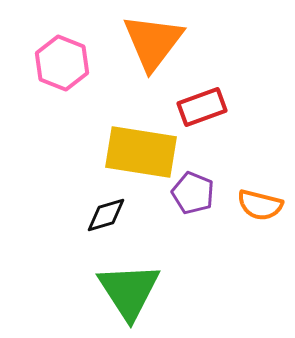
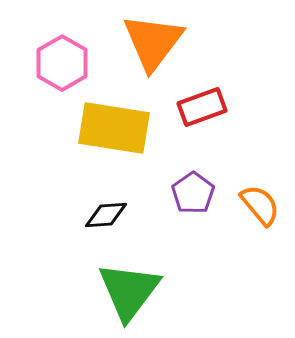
pink hexagon: rotated 8 degrees clockwise
yellow rectangle: moved 27 px left, 24 px up
purple pentagon: rotated 15 degrees clockwise
orange semicircle: rotated 144 degrees counterclockwise
black diamond: rotated 12 degrees clockwise
green triangle: rotated 10 degrees clockwise
